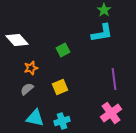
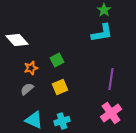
green square: moved 6 px left, 10 px down
purple line: moved 3 px left; rotated 15 degrees clockwise
cyan triangle: moved 1 px left, 2 px down; rotated 12 degrees clockwise
